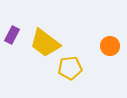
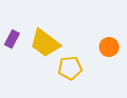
purple rectangle: moved 4 px down
orange circle: moved 1 px left, 1 px down
